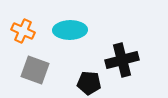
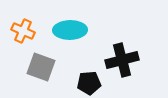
gray square: moved 6 px right, 3 px up
black pentagon: rotated 10 degrees counterclockwise
